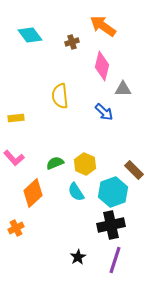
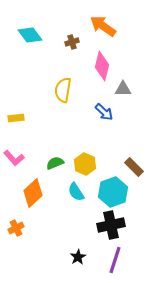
yellow semicircle: moved 3 px right, 6 px up; rotated 15 degrees clockwise
brown rectangle: moved 3 px up
